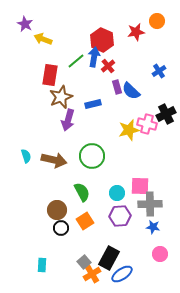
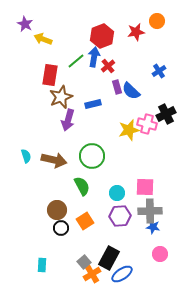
red hexagon: moved 4 px up; rotated 15 degrees clockwise
pink square: moved 5 px right, 1 px down
green semicircle: moved 6 px up
gray cross: moved 7 px down
